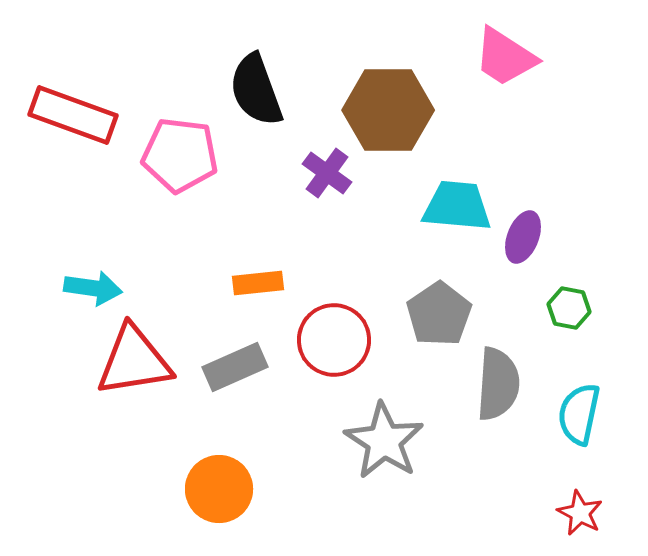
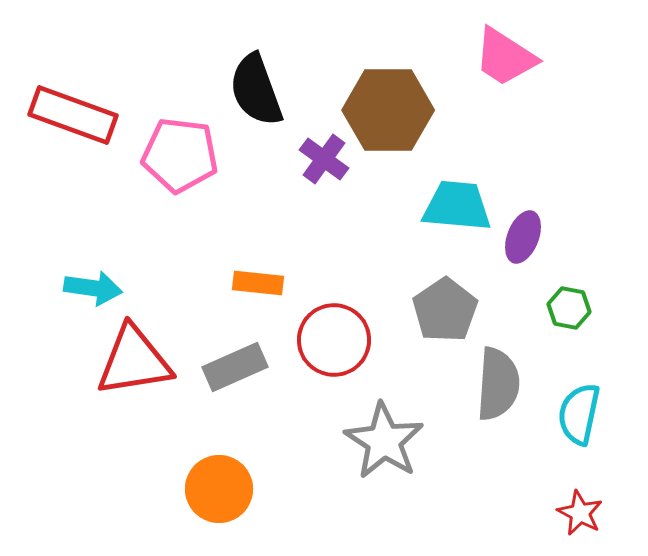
purple cross: moved 3 px left, 14 px up
orange rectangle: rotated 12 degrees clockwise
gray pentagon: moved 6 px right, 4 px up
